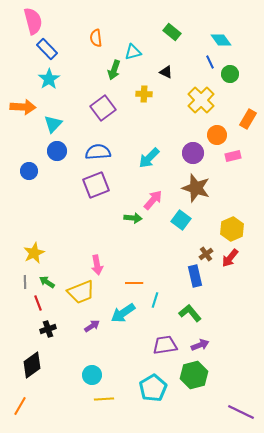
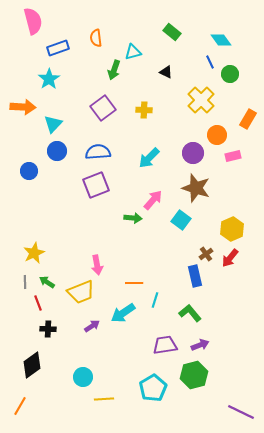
blue rectangle at (47, 49): moved 11 px right, 1 px up; rotated 65 degrees counterclockwise
yellow cross at (144, 94): moved 16 px down
black cross at (48, 329): rotated 21 degrees clockwise
cyan circle at (92, 375): moved 9 px left, 2 px down
